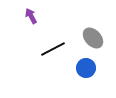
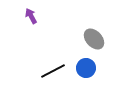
gray ellipse: moved 1 px right, 1 px down
black line: moved 22 px down
